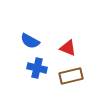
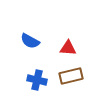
red triangle: rotated 18 degrees counterclockwise
blue cross: moved 12 px down
